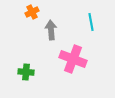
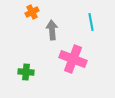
gray arrow: moved 1 px right
